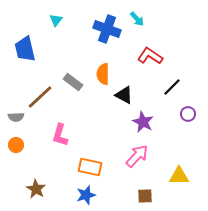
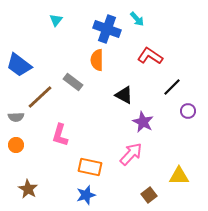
blue trapezoid: moved 6 px left, 16 px down; rotated 40 degrees counterclockwise
orange semicircle: moved 6 px left, 14 px up
purple circle: moved 3 px up
pink arrow: moved 6 px left, 2 px up
brown star: moved 8 px left
brown square: moved 4 px right, 1 px up; rotated 35 degrees counterclockwise
